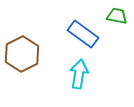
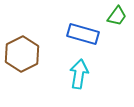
green trapezoid: rotated 115 degrees clockwise
blue rectangle: rotated 20 degrees counterclockwise
